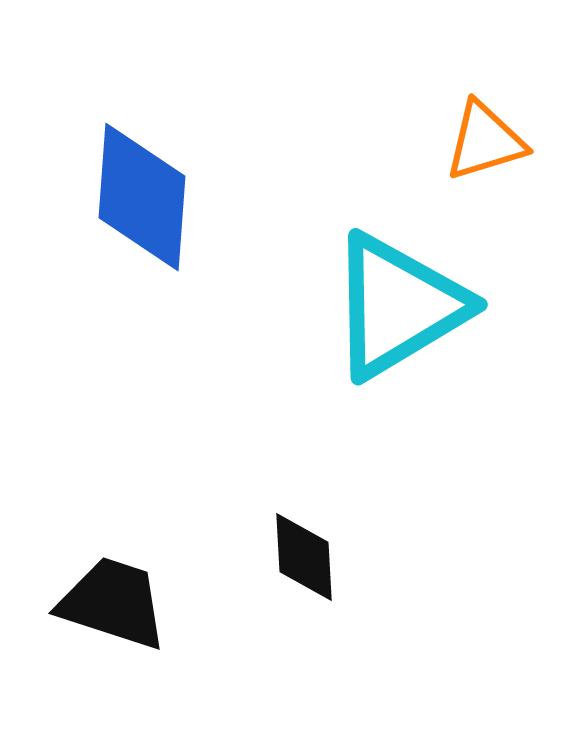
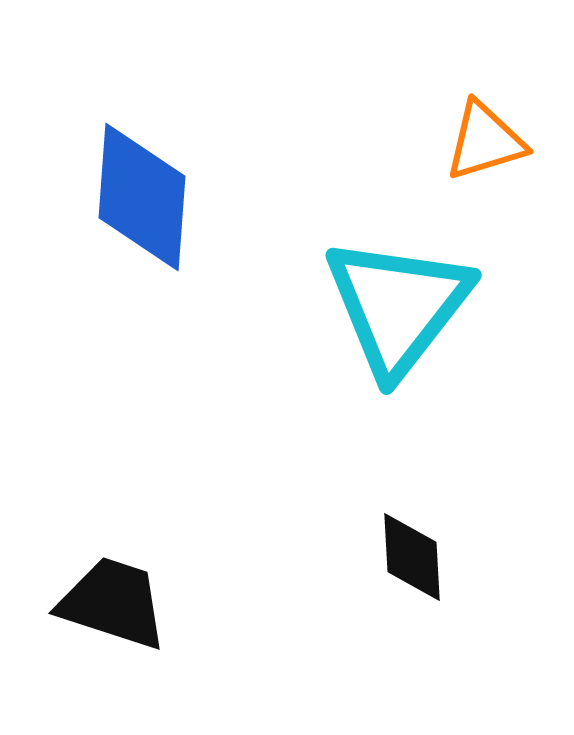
cyan triangle: rotated 21 degrees counterclockwise
black diamond: moved 108 px right
